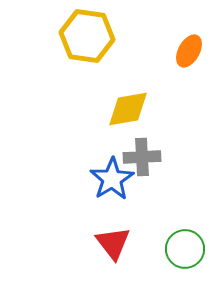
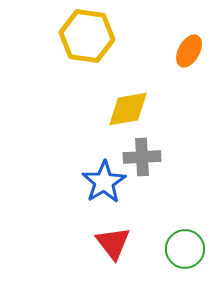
blue star: moved 8 px left, 3 px down
